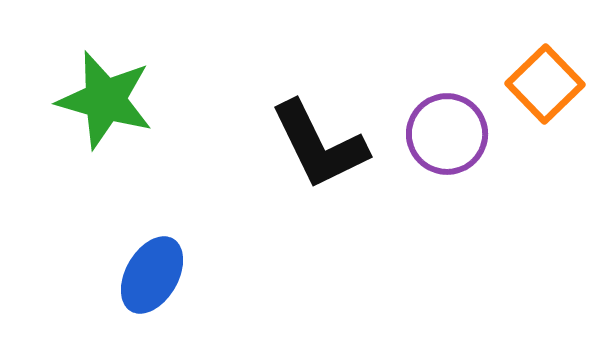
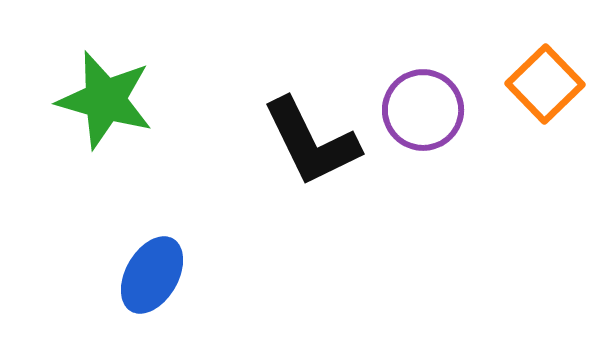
purple circle: moved 24 px left, 24 px up
black L-shape: moved 8 px left, 3 px up
